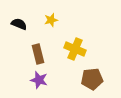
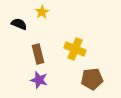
yellow star: moved 9 px left, 8 px up; rotated 16 degrees counterclockwise
